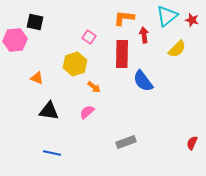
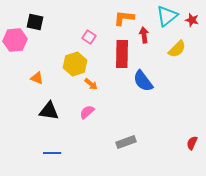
orange arrow: moved 3 px left, 3 px up
blue line: rotated 12 degrees counterclockwise
